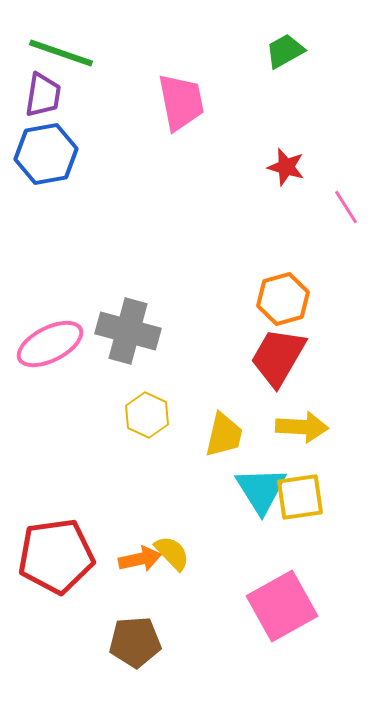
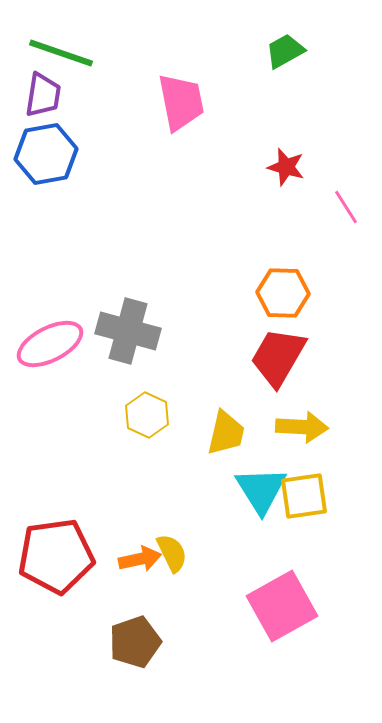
orange hexagon: moved 6 px up; rotated 18 degrees clockwise
yellow trapezoid: moved 2 px right, 2 px up
yellow square: moved 4 px right, 1 px up
yellow semicircle: rotated 18 degrees clockwise
brown pentagon: rotated 15 degrees counterclockwise
